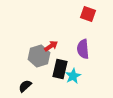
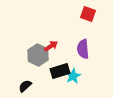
gray hexagon: moved 1 px left, 1 px up; rotated 15 degrees counterclockwise
black rectangle: moved 2 px down; rotated 60 degrees clockwise
